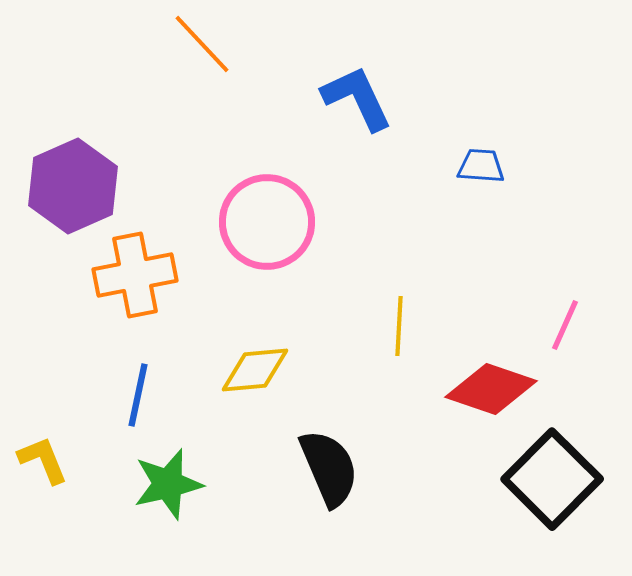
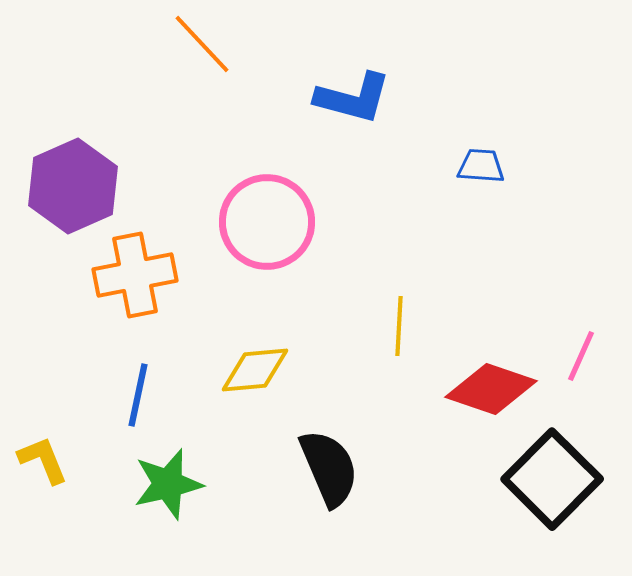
blue L-shape: moved 4 px left; rotated 130 degrees clockwise
pink line: moved 16 px right, 31 px down
